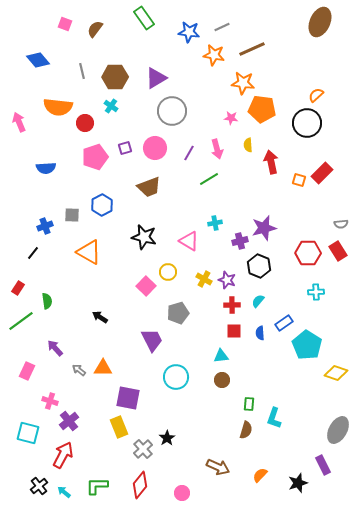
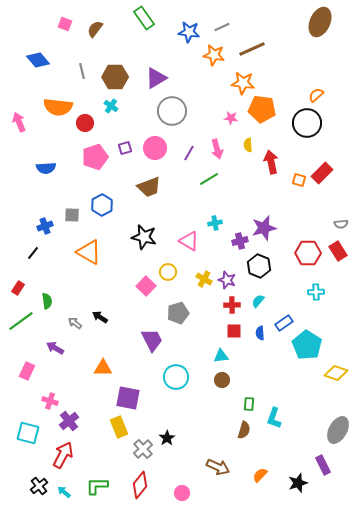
purple arrow at (55, 348): rotated 18 degrees counterclockwise
gray arrow at (79, 370): moved 4 px left, 47 px up
brown semicircle at (246, 430): moved 2 px left
